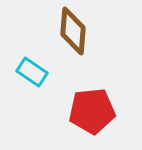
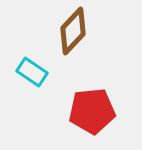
brown diamond: rotated 39 degrees clockwise
